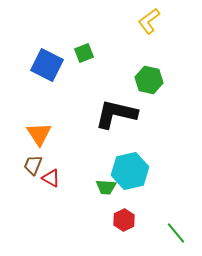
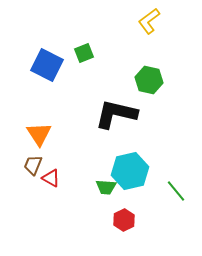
green line: moved 42 px up
